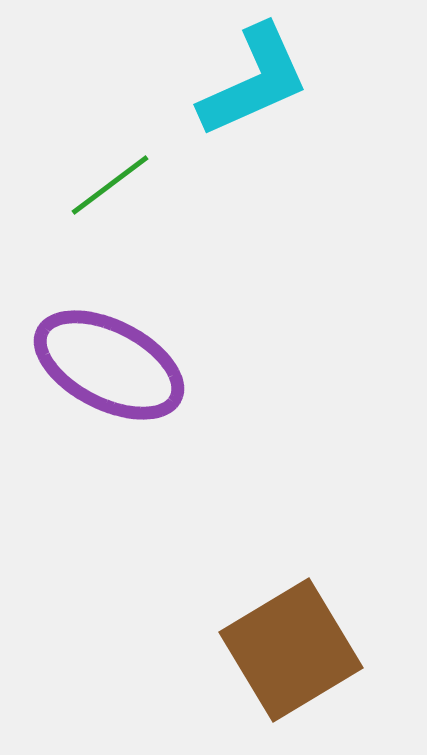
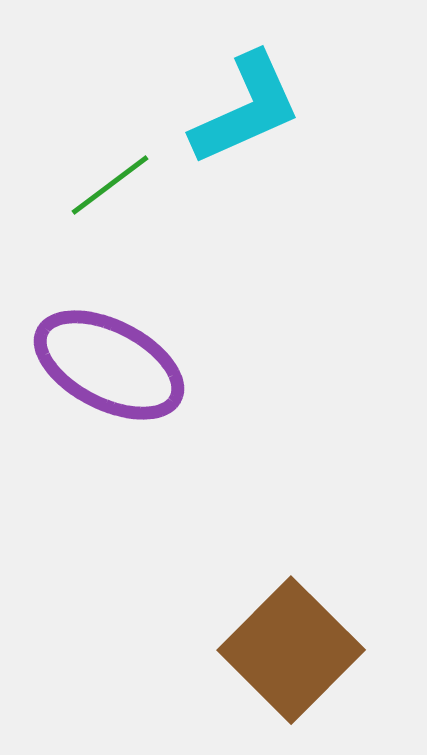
cyan L-shape: moved 8 px left, 28 px down
brown square: rotated 14 degrees counterclockwise
